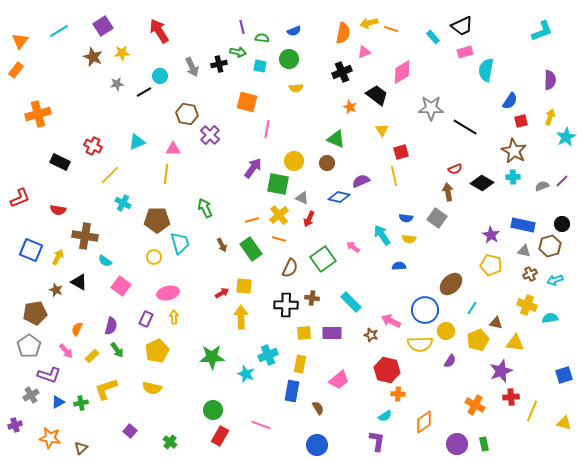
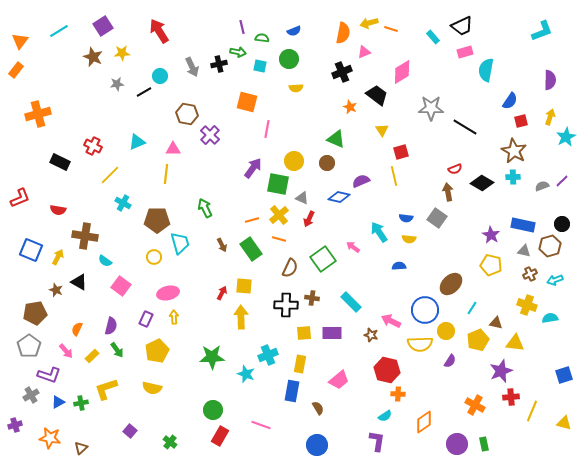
cyan arrow at (382, 235): moved 3 px left, 3 px up
red arrow at (222, 293): rotated 32 degrees counterclockwise
